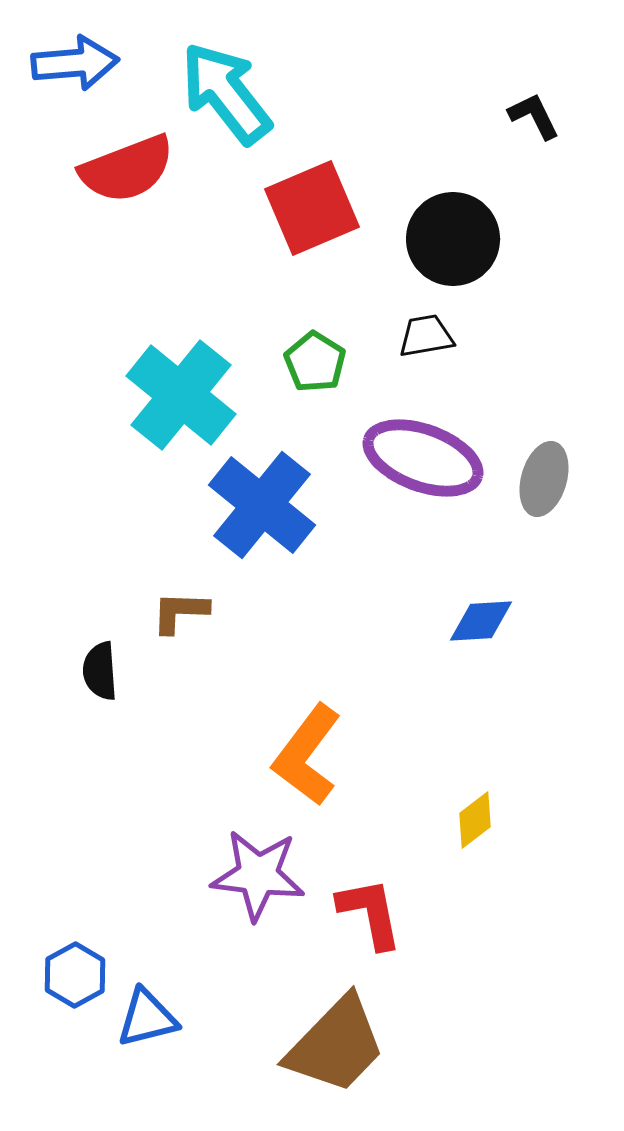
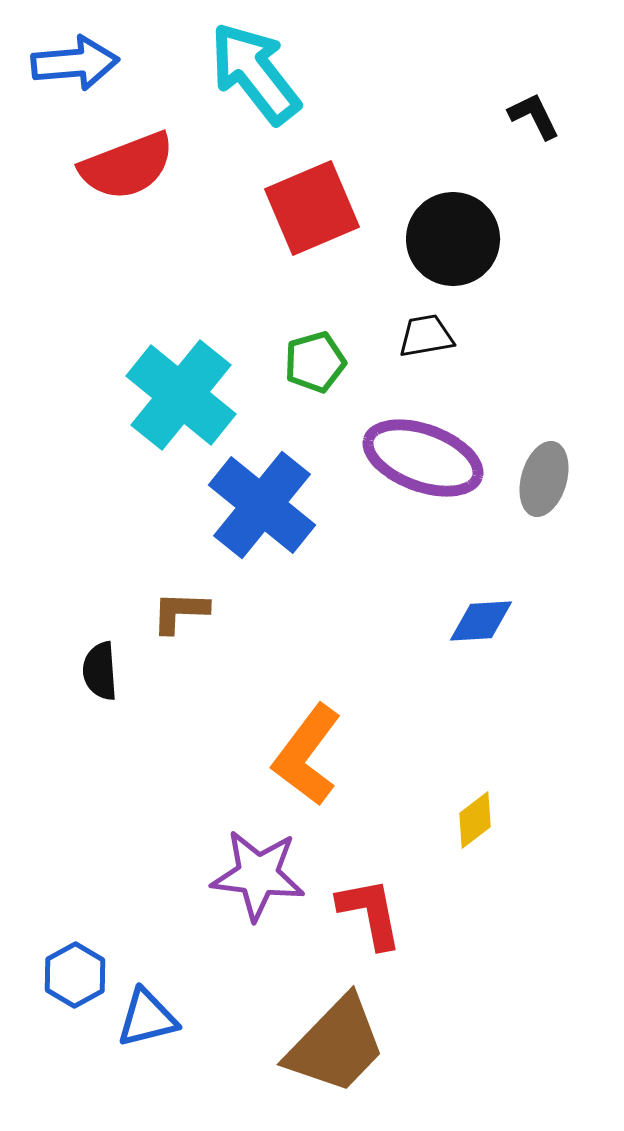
cyan arrow: moved 29 px right, 20 px up
red semicircle: moved 3 px up
green pentagon: rotated 24 degrees clockwise
